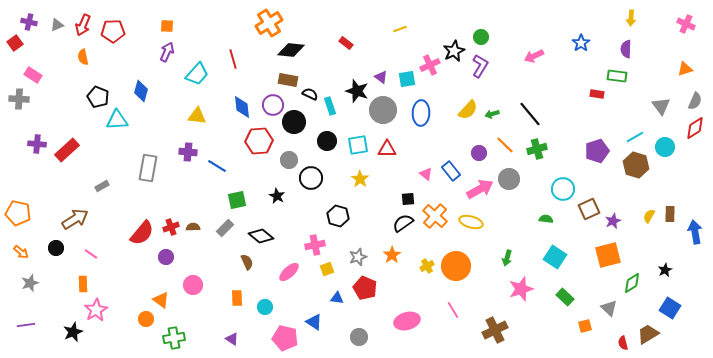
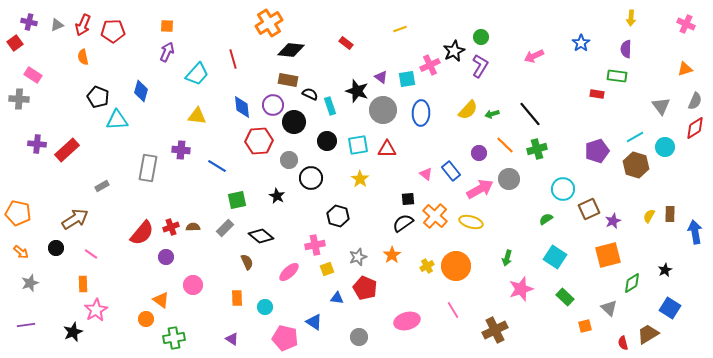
purple cross at (188, 152): moved 7 px left, 2 px up
green semicircle at (546, 219): rotated 40 degrees counterclockwise
